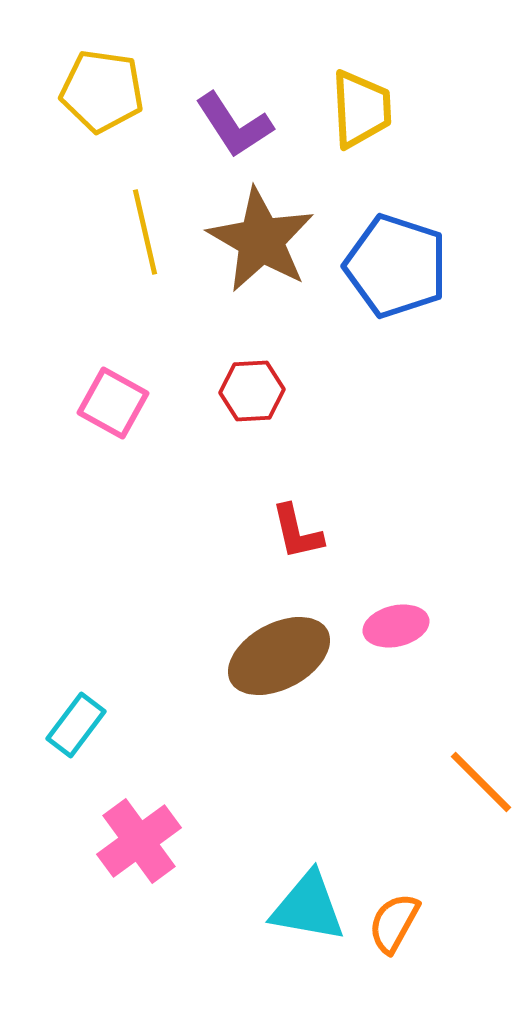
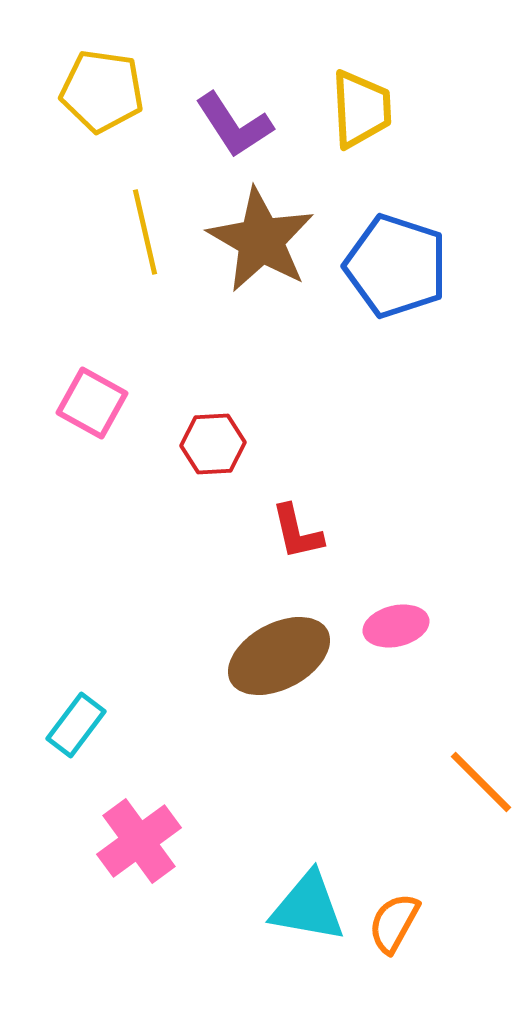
red hexagon: moved 39 px left, 53 px down
pink square: moved 21 px left
